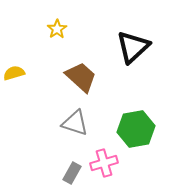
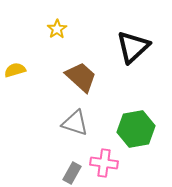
yellow semicircle: moved 1 px right, 3 px up
pink cross: rotated 24 degrees clockwise
